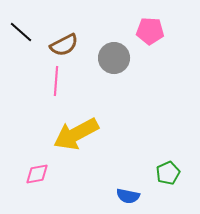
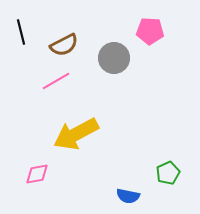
black line: rotated 35 degrees clockwise
pink line: rotated 56 degrees clockwise
